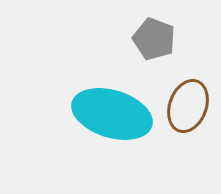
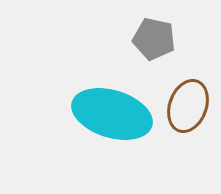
gray pentagon: rotated 9 degrees counterclockwise
